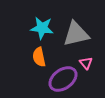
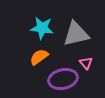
orange semicircle: rotated 66 degrees clockwise
purple ellipse: rotated 24 degrees clockwise
